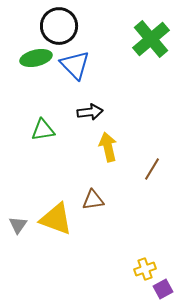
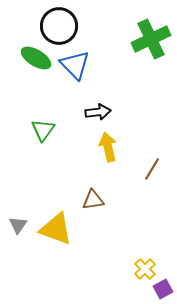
green cross: rotated 15 degrees clockwise
green ellipse: rotated 44 degrees clockwise
black arrow: moved 8 px right
green triangle: rotated 45 degrees counterclockwise
yellow triangle: moved 10 px down
yellow cross: rotated 25 degrees counterclockwise
